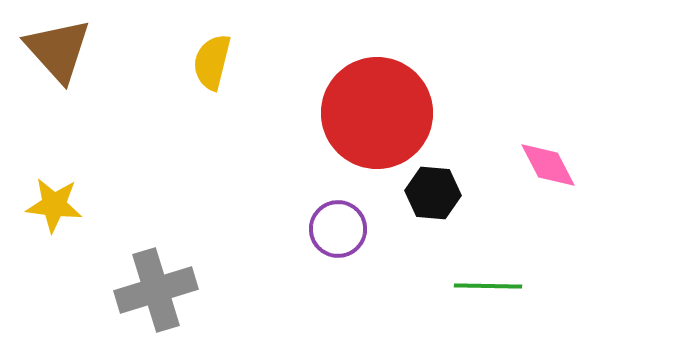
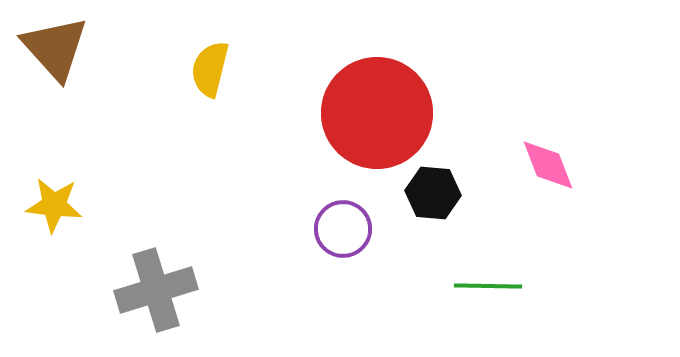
brown triangle: moved 3 px left, 2 px up
yellow semicircle: moved 2 px left, 7 px down
pink diamond: rotated 6 degrees clockwise
purple circle: moved 5 px right
